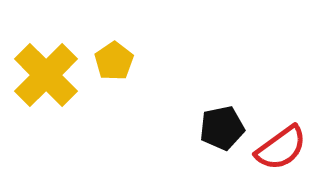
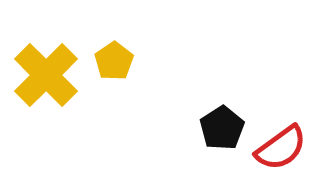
black pentagon: rotated 21 degrees counterclockwise
